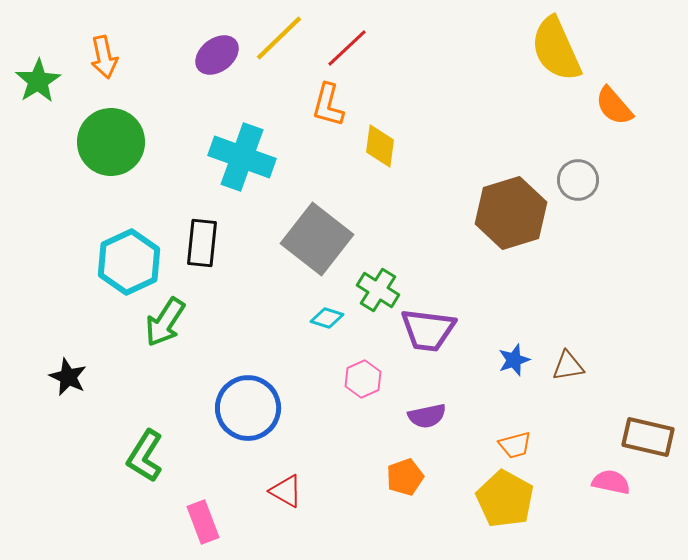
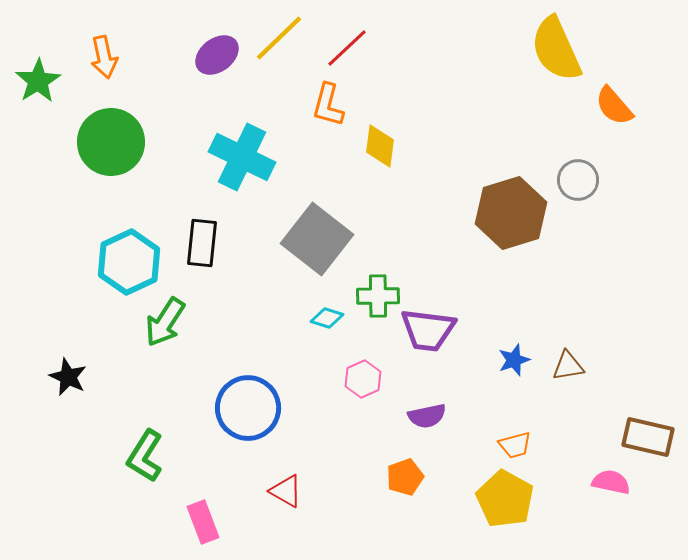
cyan cross: rotated 6 degrees clockwise
green cross: moved 6 px down; rotated 33 degrees counterclockwise
